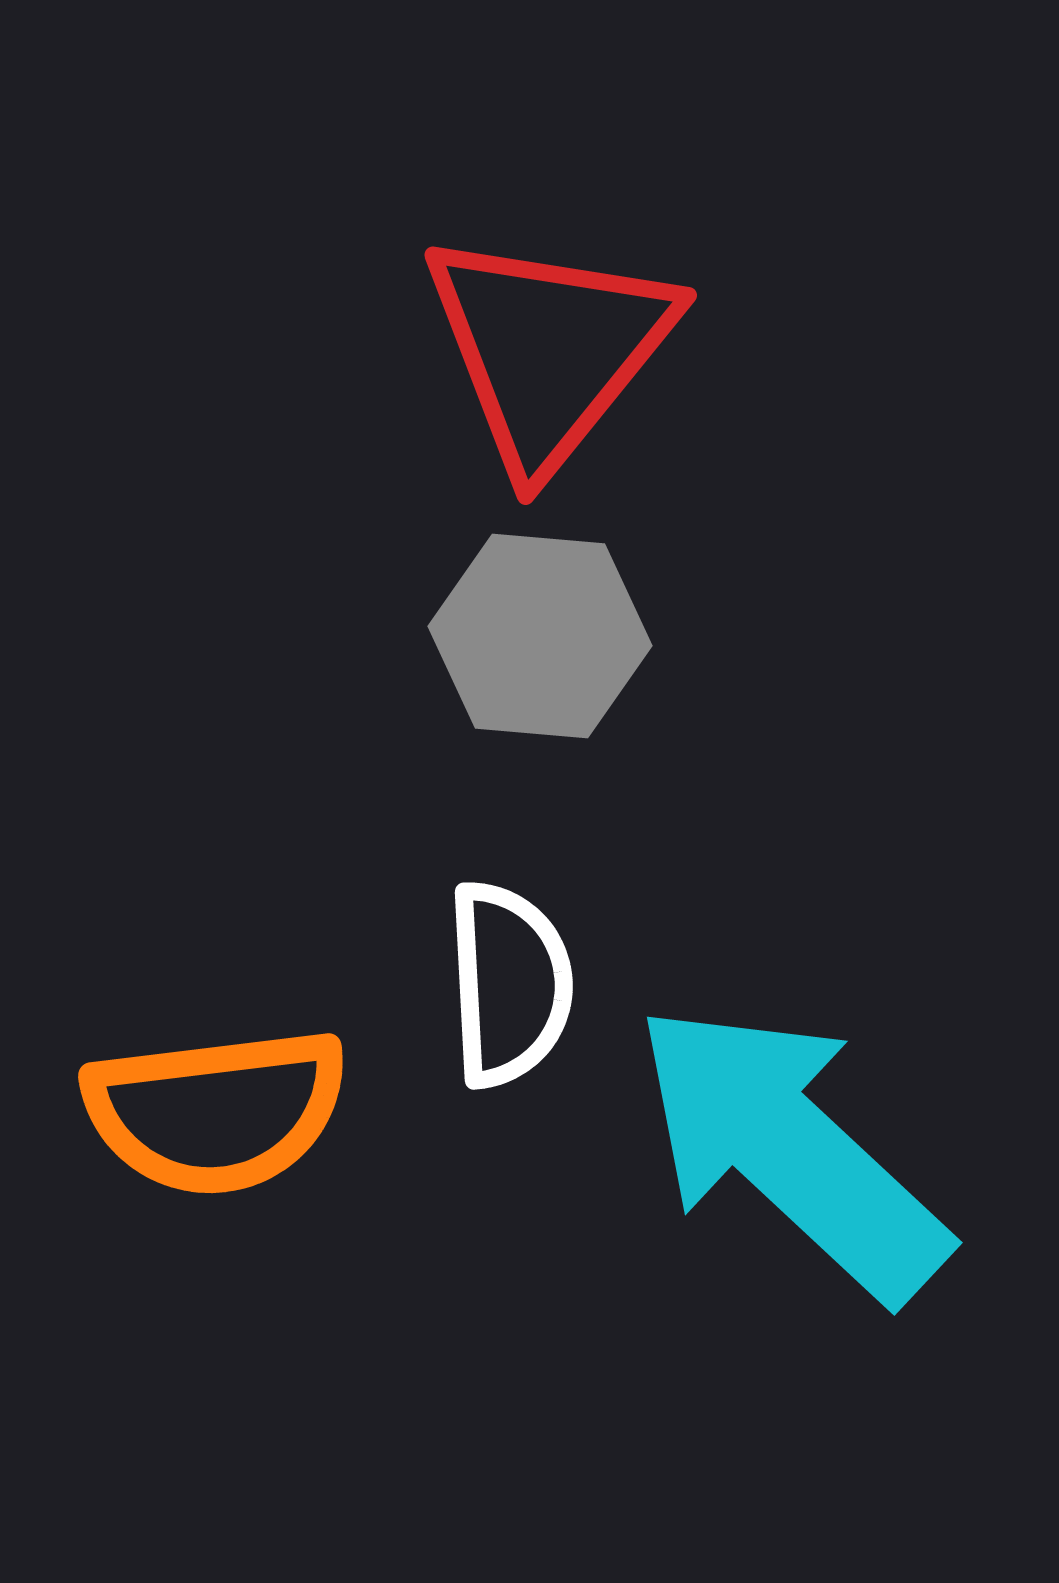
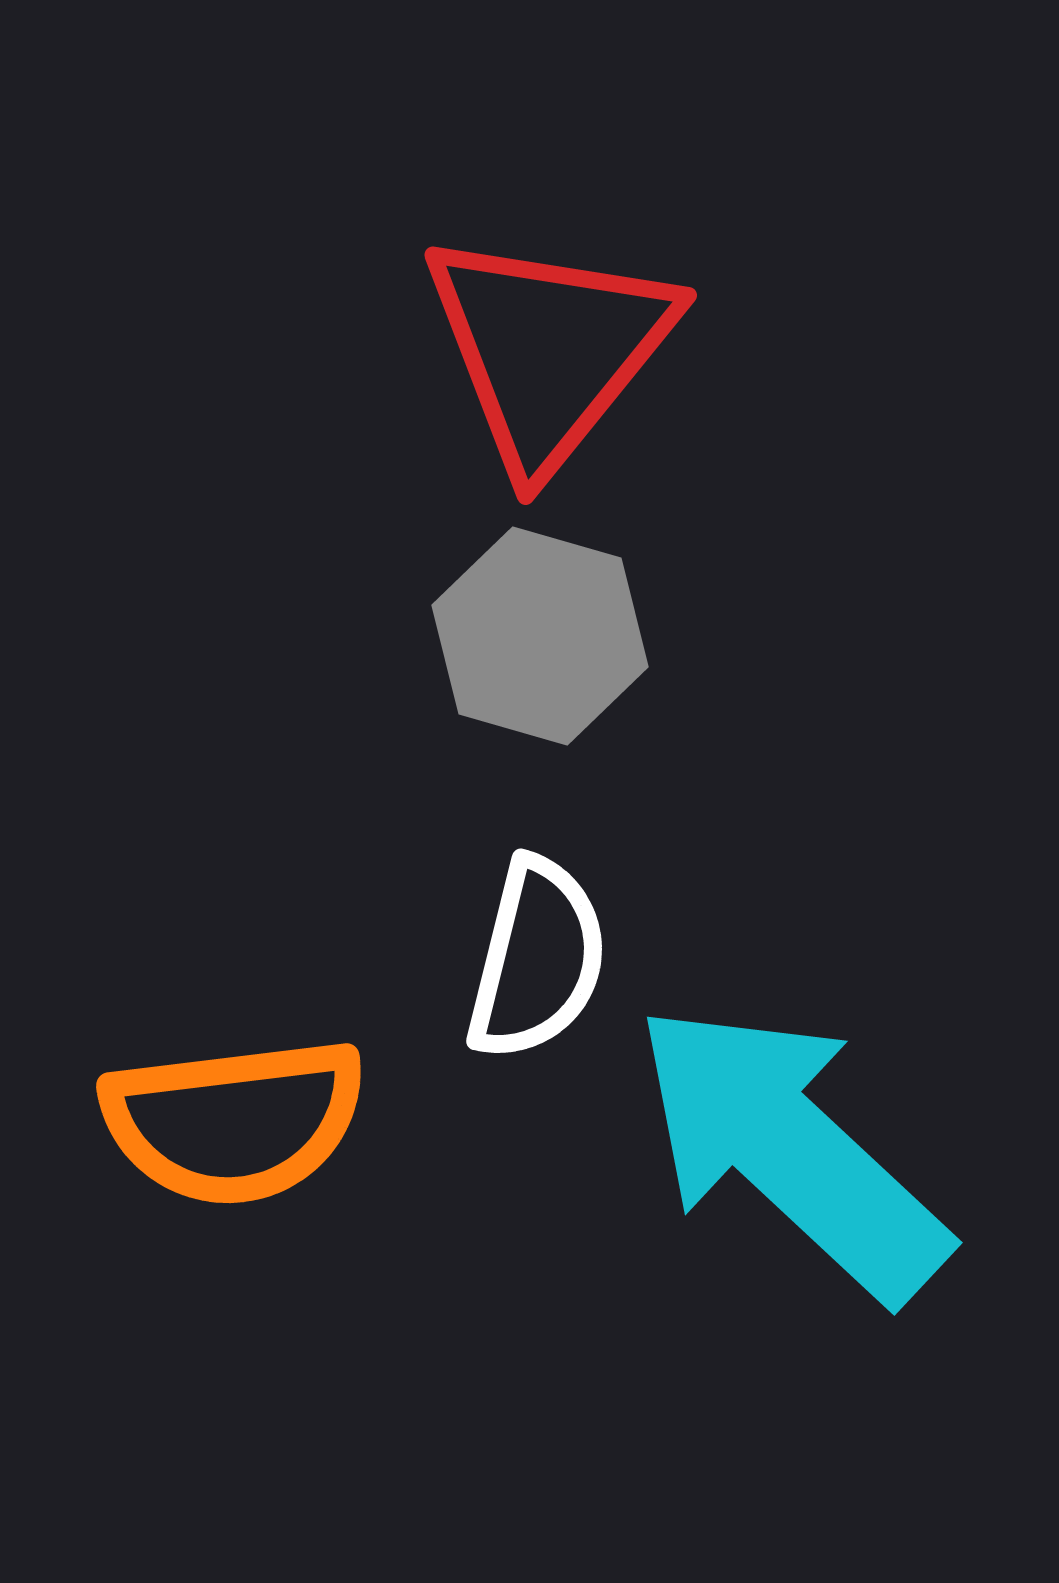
gray hexagon: rotated 11 degrees clockwise
white semicircle: moved 28 px right, 25 px up; rotated 17 degrees clockwise
orange semicircle: moved 18 px right, 10 px down
